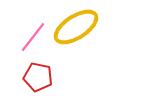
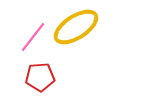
red pentagon: moved 2 px right; rotated 16 degrees counterclockwise
